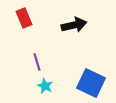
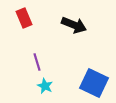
black arrow: rotated 35 degrees clockwise
blue square: moved 3 px right
